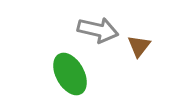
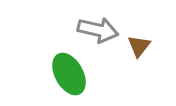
green ellipse: moved 1 px left
